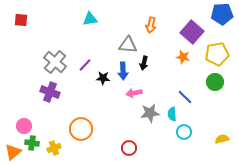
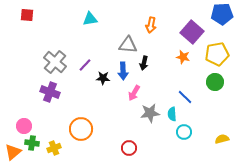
red square: moved 6 px right, 5 px up
pink arrow: rotated 49 degrees counterclockwise
